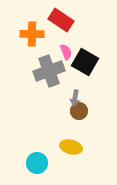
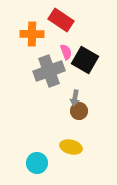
black square: moved 2 px up
